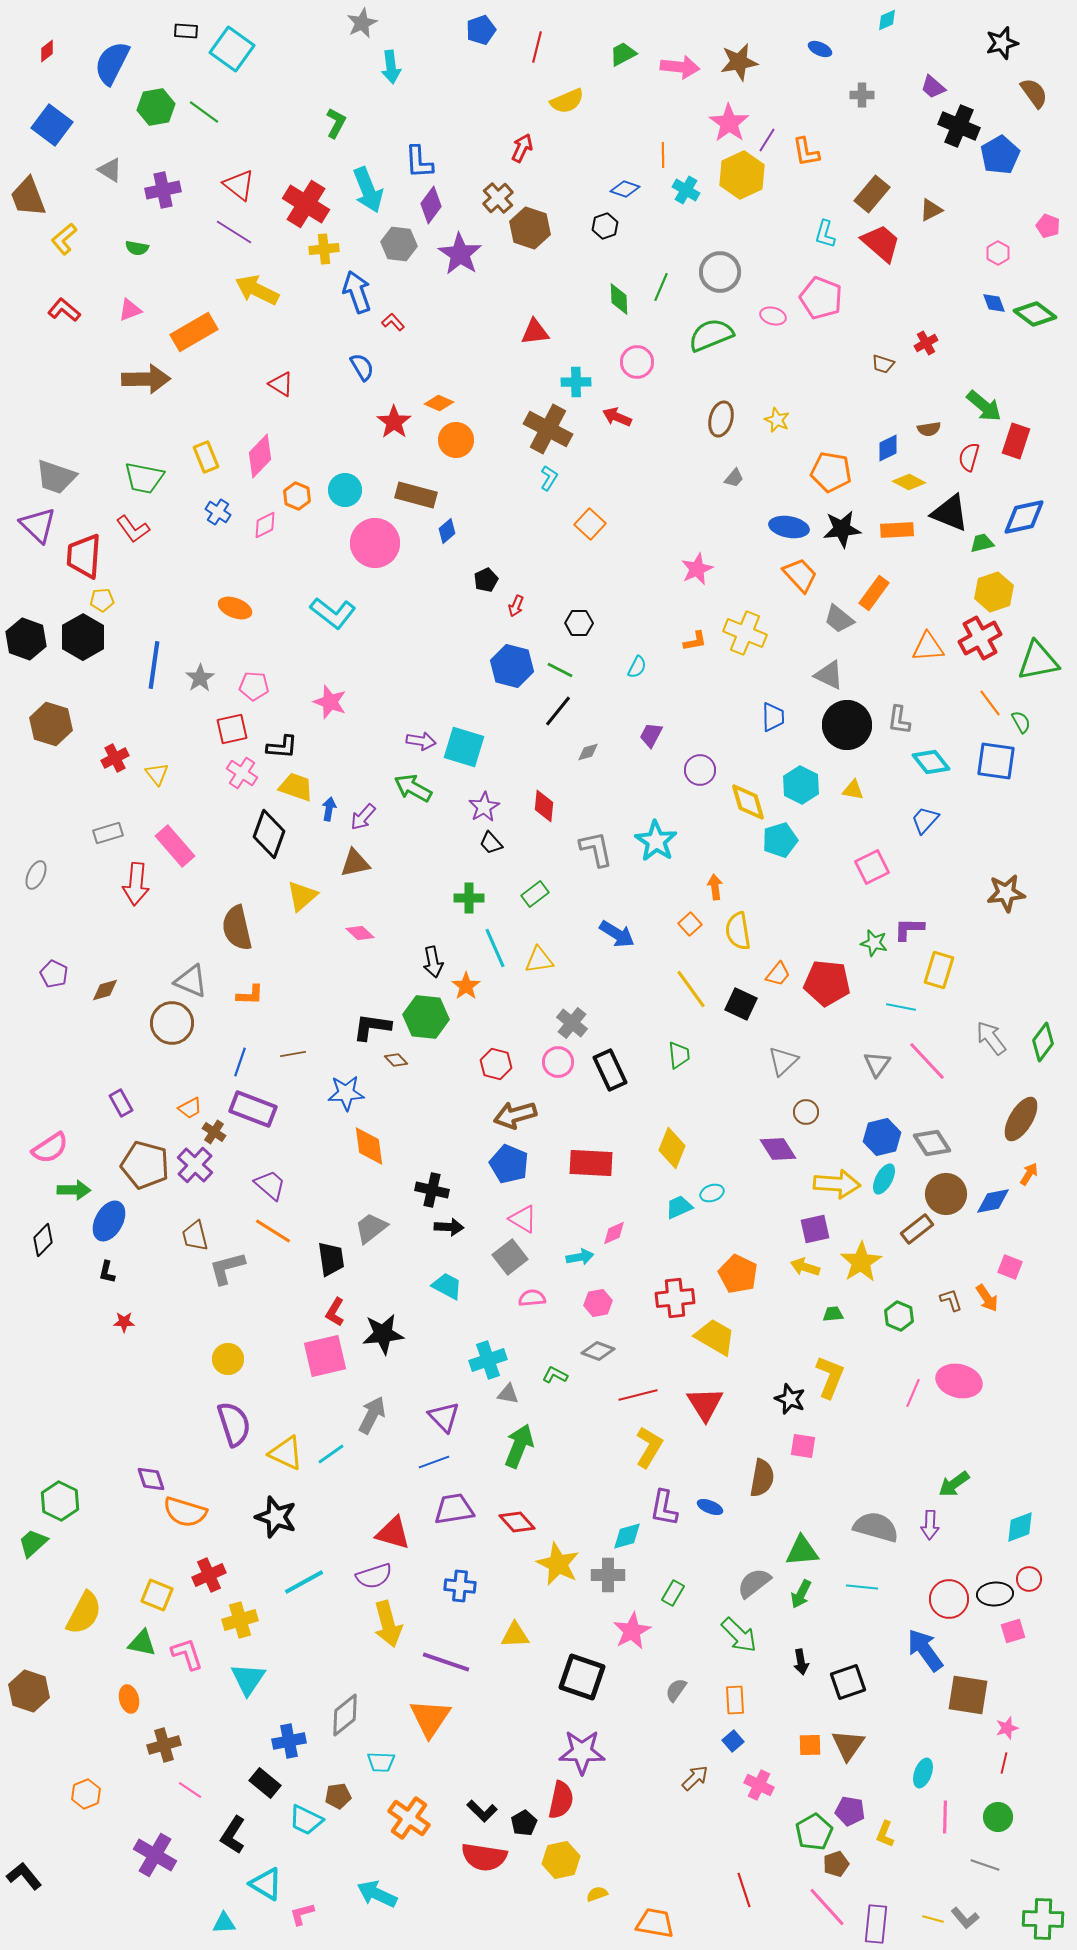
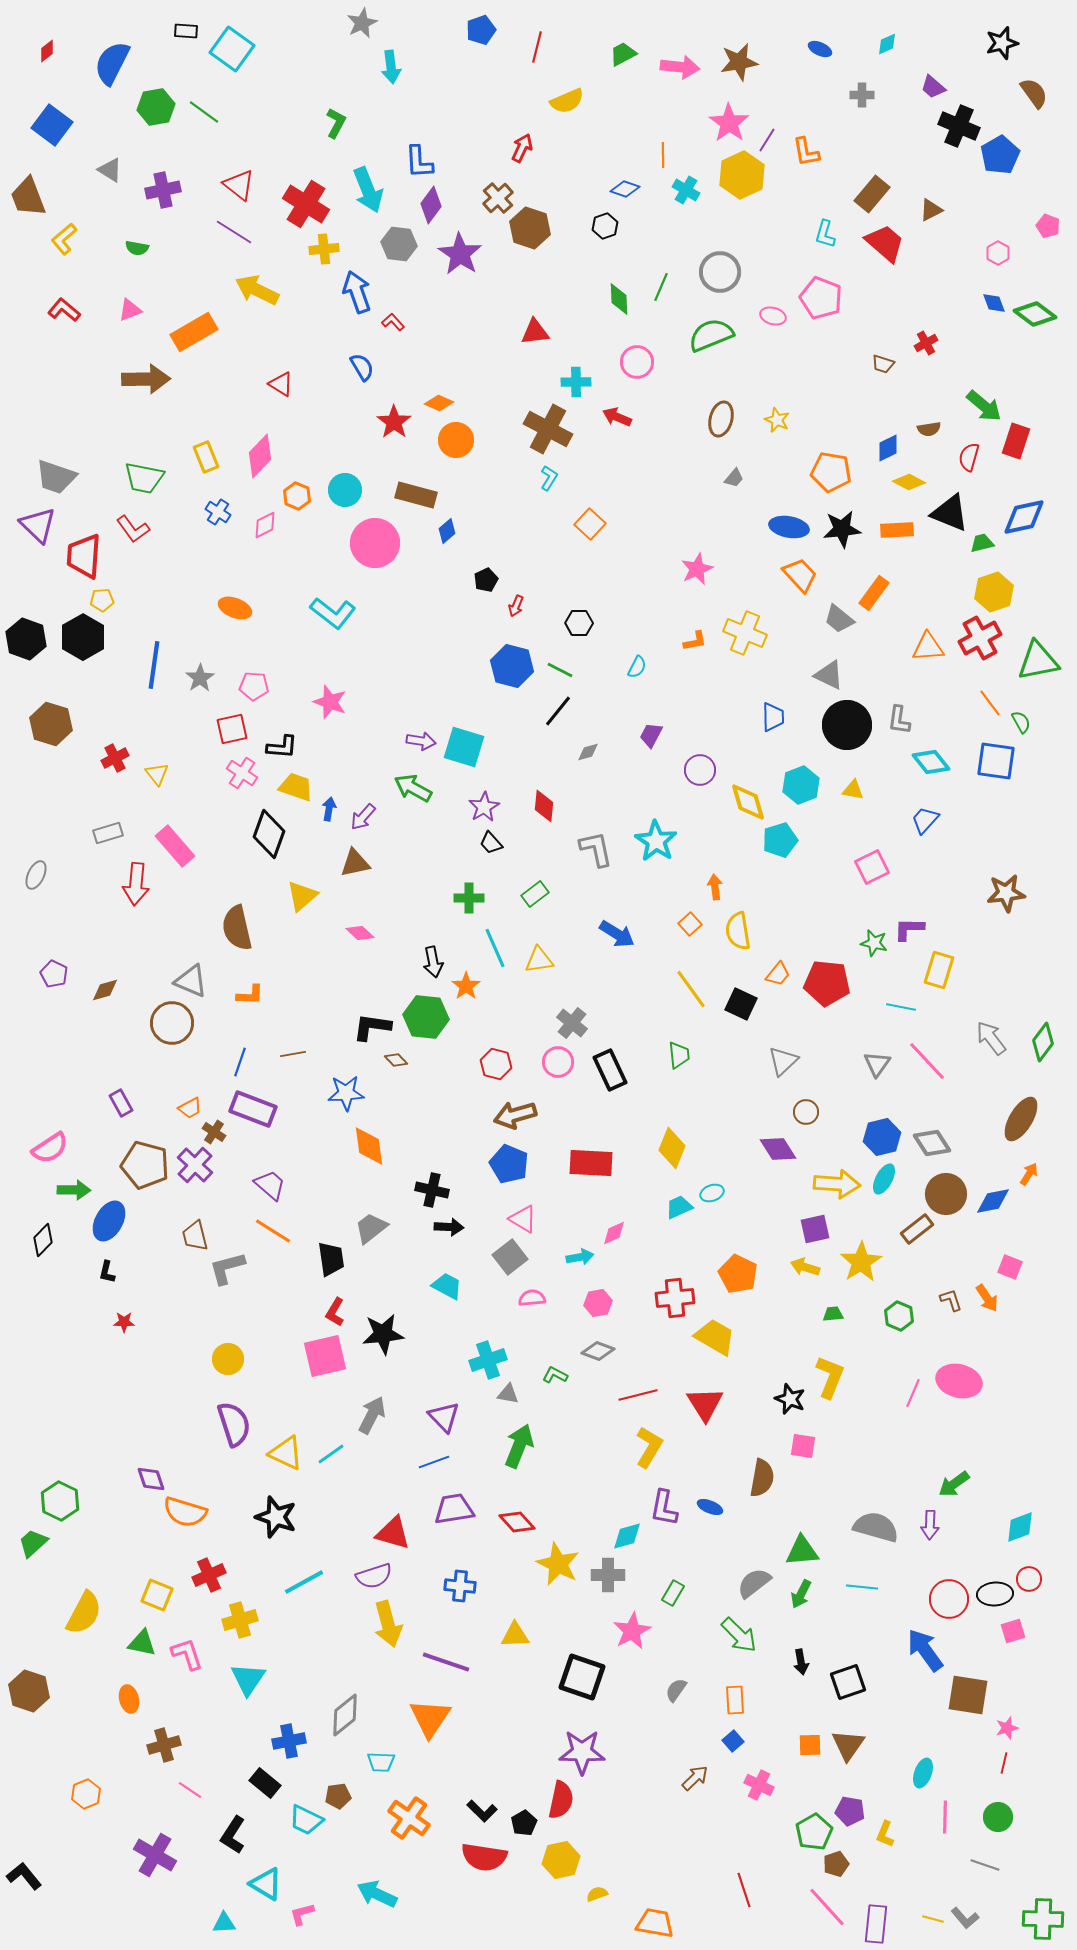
cyan diamond at (887, 20): moved 24 px down
red trapezoid at (881, 243): moved 4 px right
cyan hexagon at (801, 785): rotated 12 degrees clockwise
